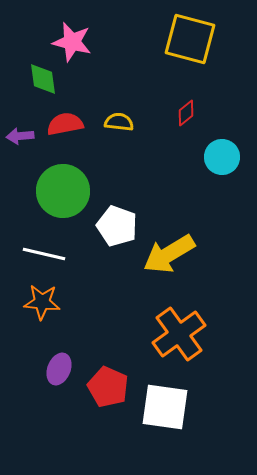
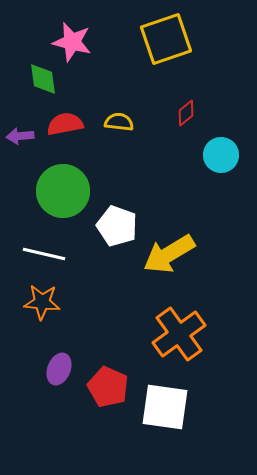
yellow square: moved 24 px left; rotated 34 degrees counterclockwise
cyan circle: moved 1 px left, 2 px up
